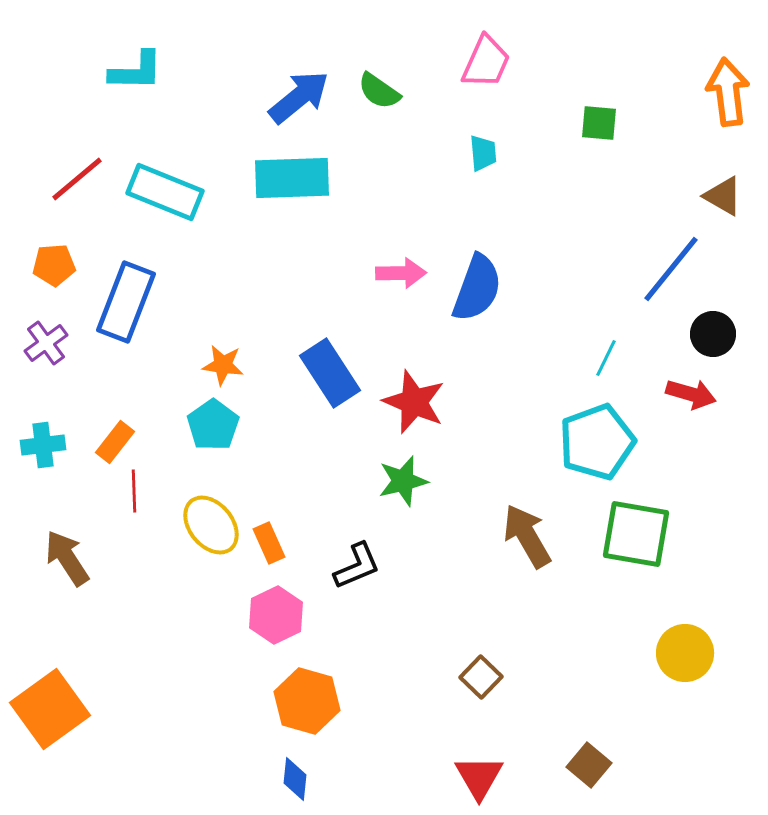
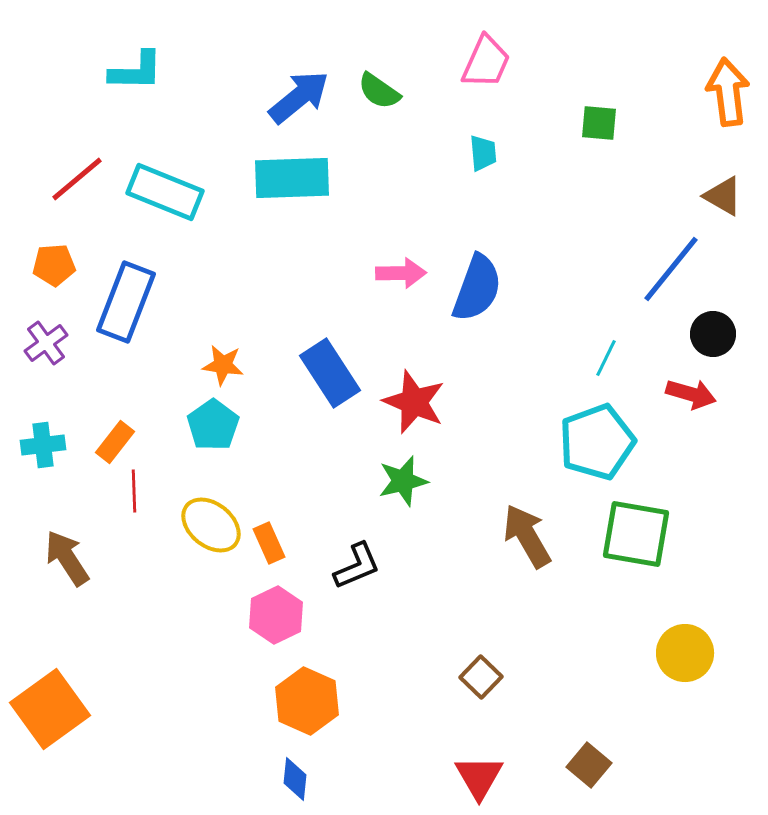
yellow ellipse at (211, 525): rotated 12 degrees counterclockwise
orange hexagon at (307, 701): rotated 8 degrees clockwise
